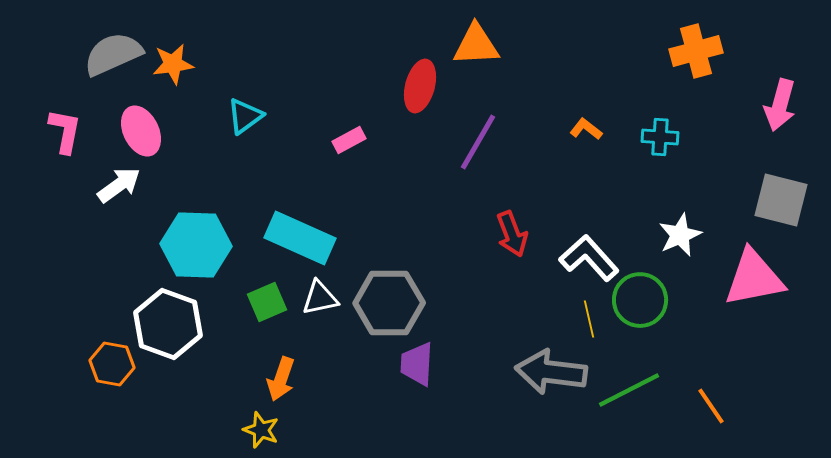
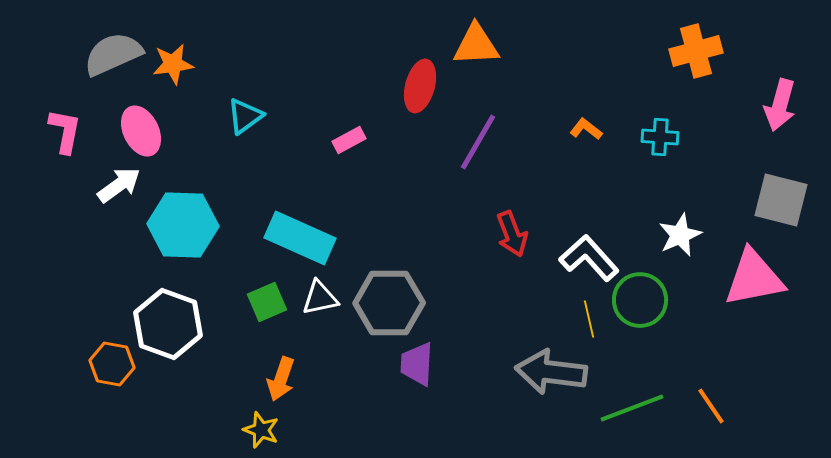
cyan hexagon: moved 13 px left, 20 px up
green line: moved 3 px right, 18 px down; rotated 6 degrees clockwise
